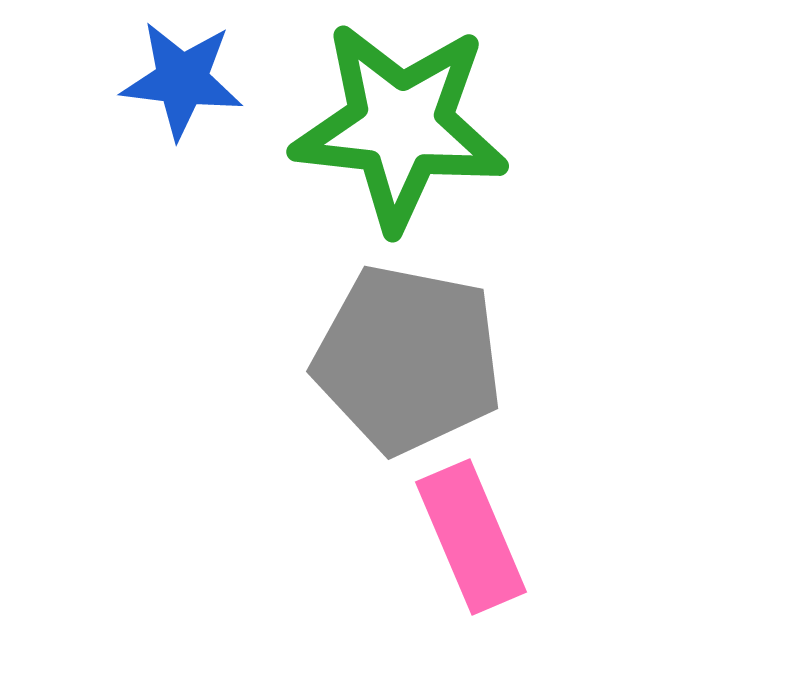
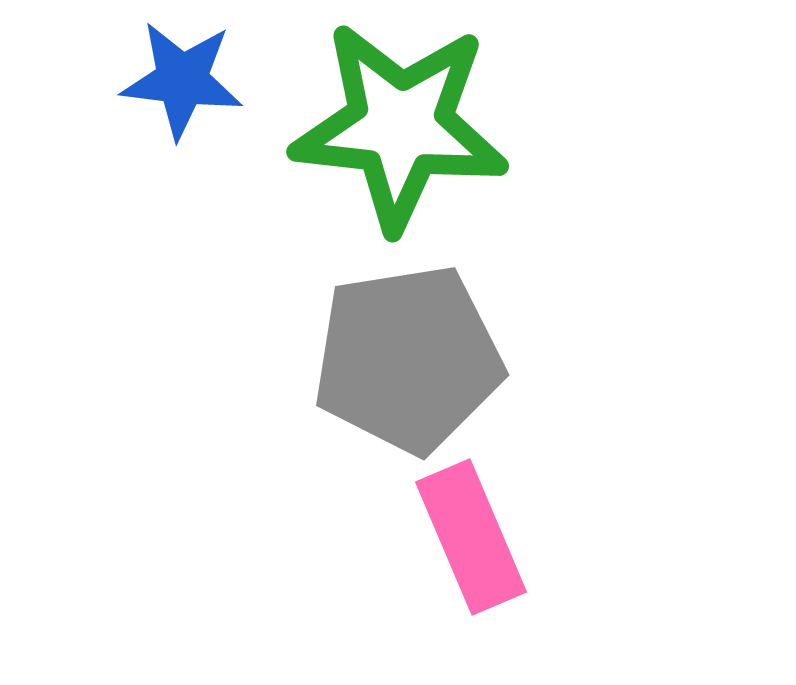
gray pentagon: rotated 20 degrees counterclockwise
